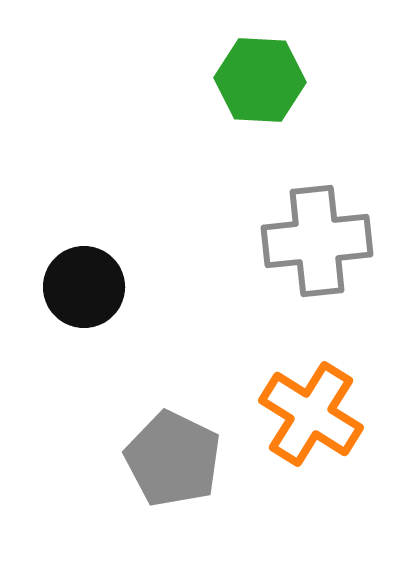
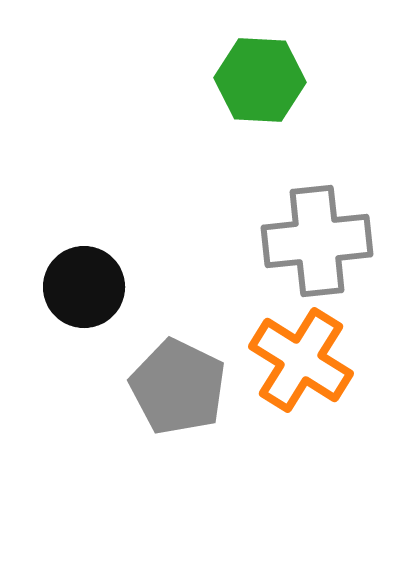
orange cross: moved 10 px left, 54 px up
gray pentagon: moved 5 px right, 72 px up
